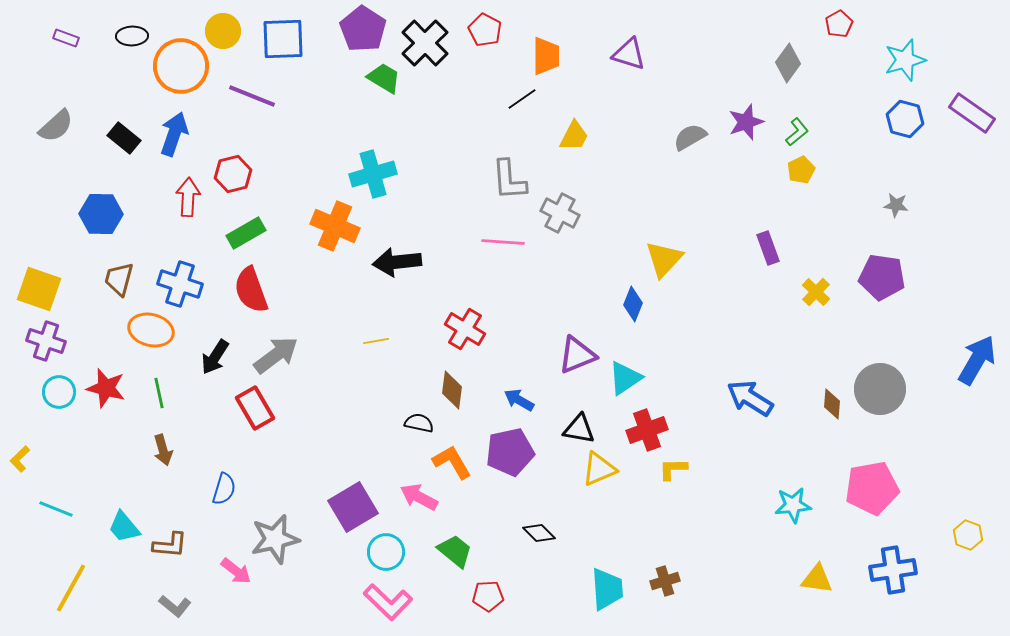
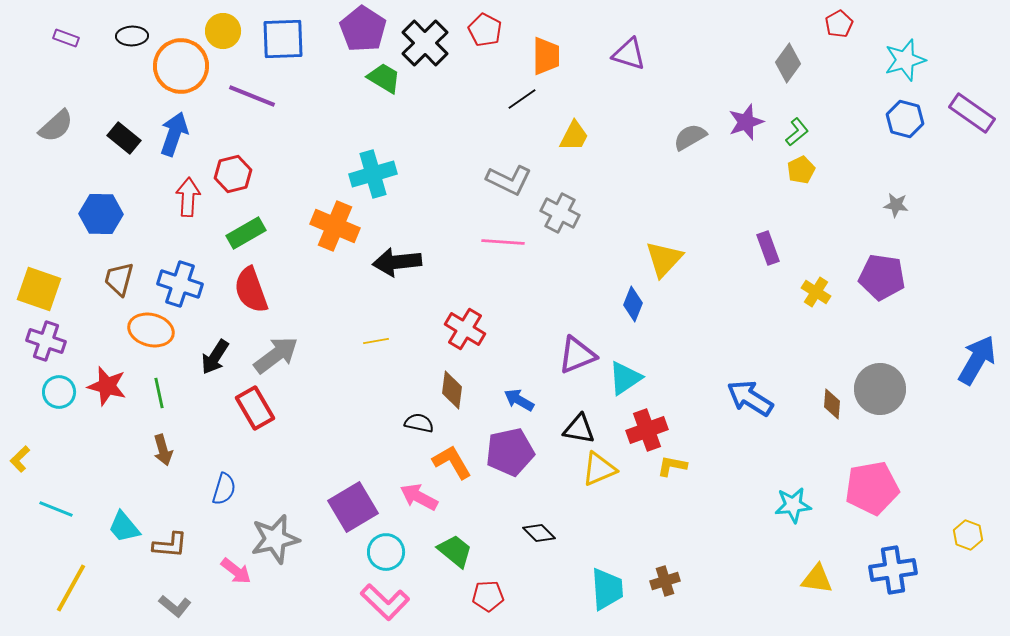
gray L-shape at (509, 180): rotated 60 degrees counterclockwise
yellow cross at (816, 292): rotated 12 degrees counterclockwise
red star at (106, 388): moved 1 px right, 2 px up
yellow L-shape at (673, 469): moved 1 px left, 3 px up; rotated 12 degrees clockwise
pink L-shape at (388, 602): moved 3 px left
